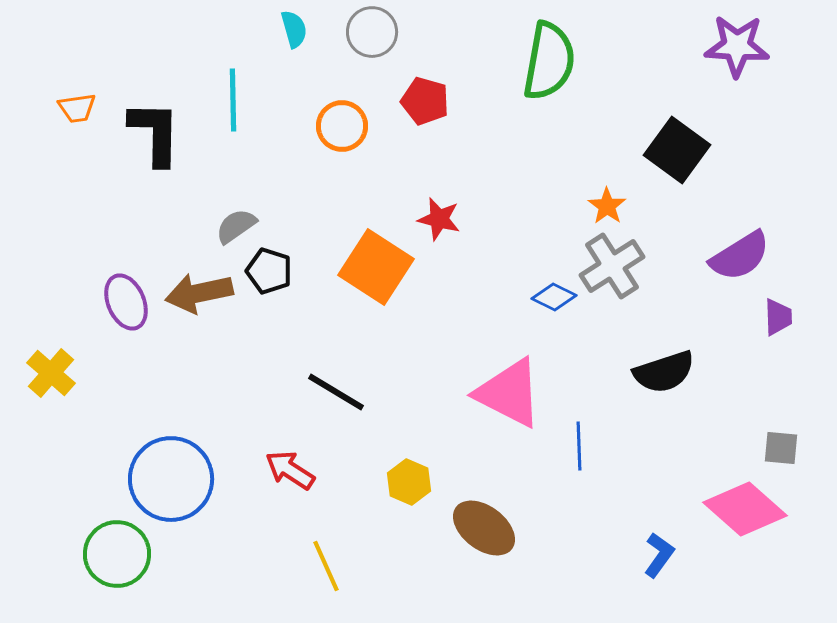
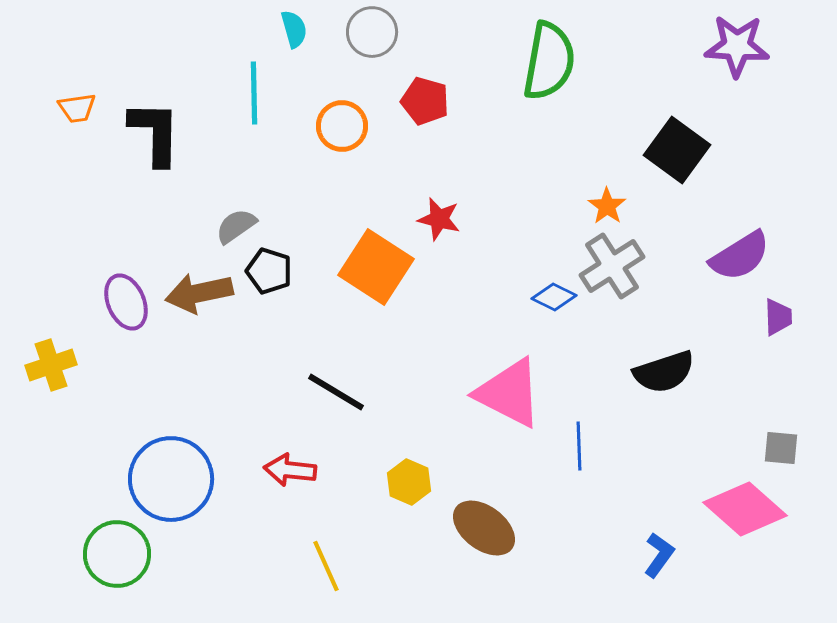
cyan line: moved 21 px right, 7 px up
yellow cross: moved 8 px up; rotated 30 degrees clockwise
red arrow: rotated 27 degrees counterclockwise
